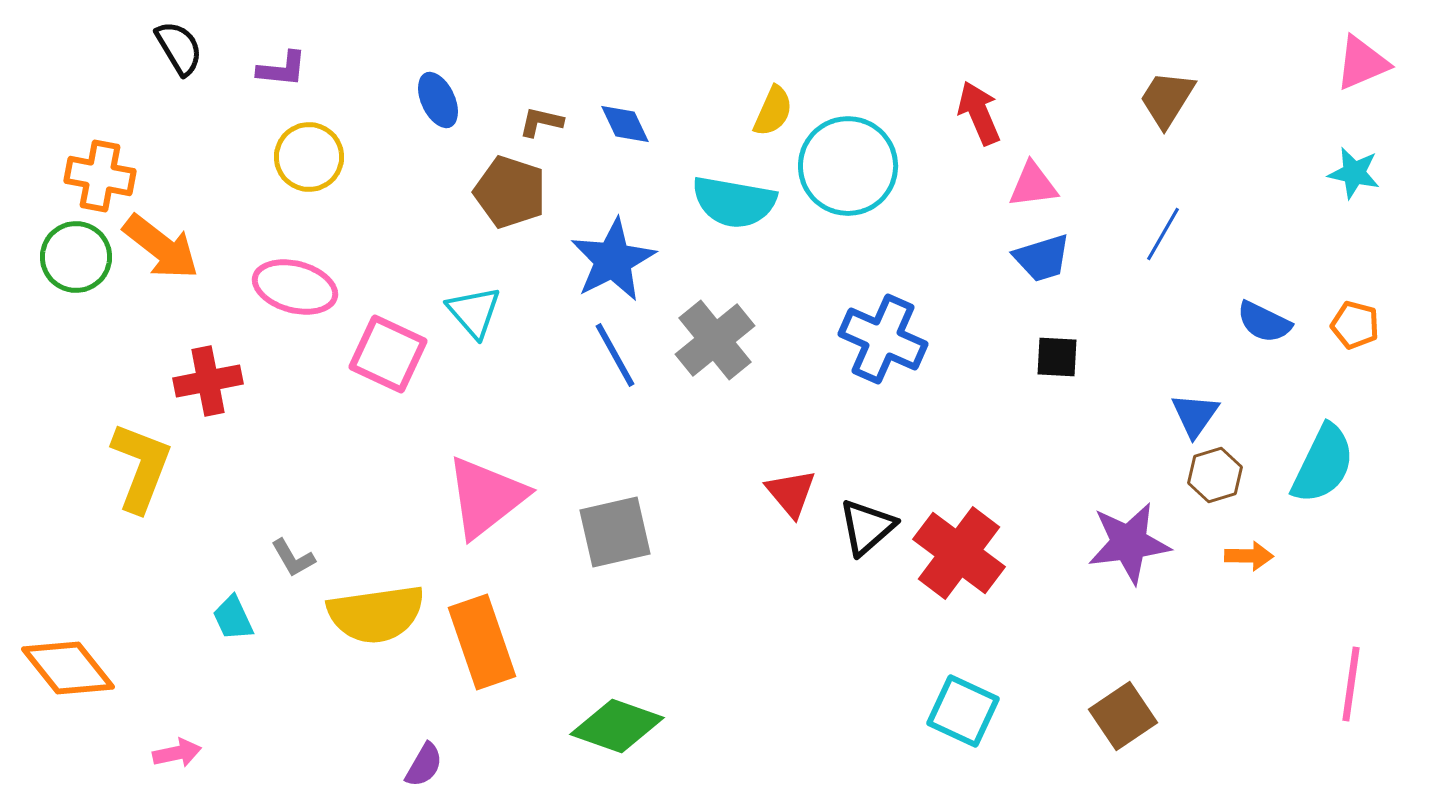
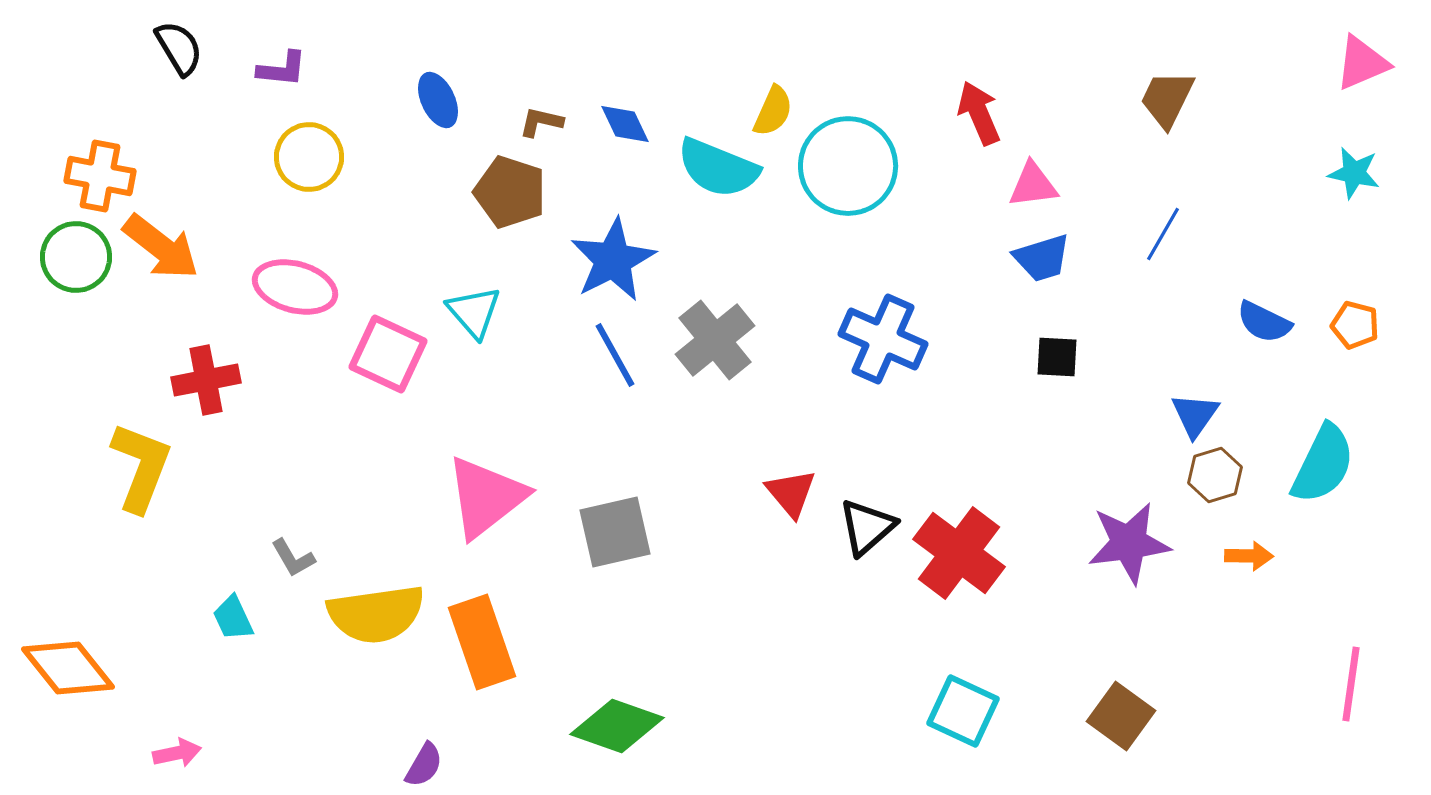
brown trapezoid at (1167, 99): rotated 6 degrees counterclockwise
cyan semicircle at (734, 202): moved 16 px left, 34 px up; rotated 12 degrees clockwise
red cross at (208, 381): moved 2 px left, 1 px up
brown square at (1123, 716): moved 2 px left; rotated 20 degrees counterclockwise
